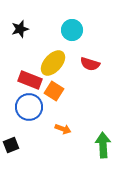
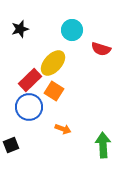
red semicircle: moved 11 px right, 15 px up
red rectangle: rotated 65 degrees counterclockwise
